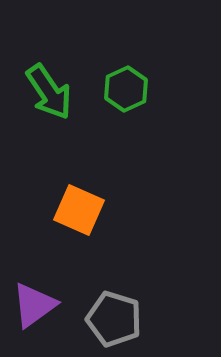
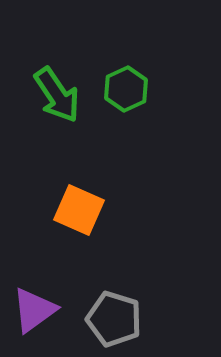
green arrow: moved 8 px right, 3 px down
purple triangle: moved 5 px down
